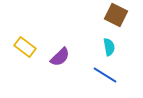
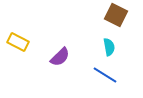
yellow rectangle: moved 7 px left, 5 px up; rotated 10 degrees counterclockwise
